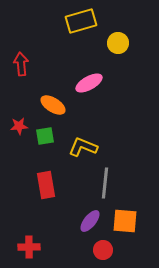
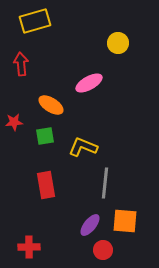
yellow rectangle: moved 46 px left
orange ellipse: moved 2 px left
red star: moved 5 px left, 4 px up
purple ellipse: moved 4 px down
